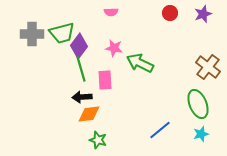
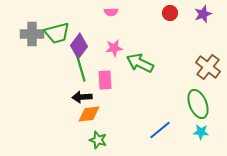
green trapezoid: moved 5 px left
pink star: rotated 18 degrees counterclockwise
cyan star: moved 2 px up; rotated 21 degrees clockwise
